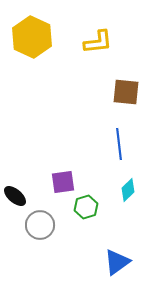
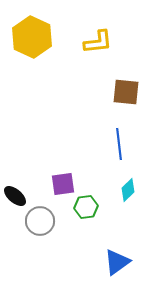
purple square: moved 2 px down
green hexagon: rotated 10 degrees clockwise
gray circle: moved 4 px up
